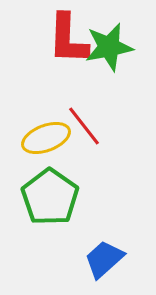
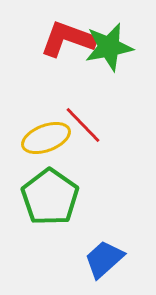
red L-shape: rotated 108 degrees clockwise
red line: moved 1 px left, 1 px up; rotated 6 degrees counterclockwise
